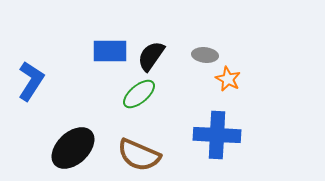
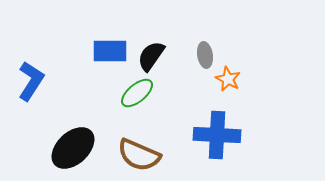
gray ellipse: rotated 75 degrees clockwise
green ellipse: moved 2 px left, 1 px up
